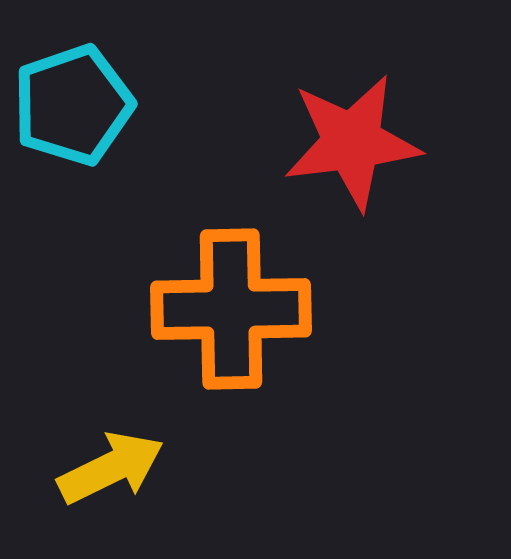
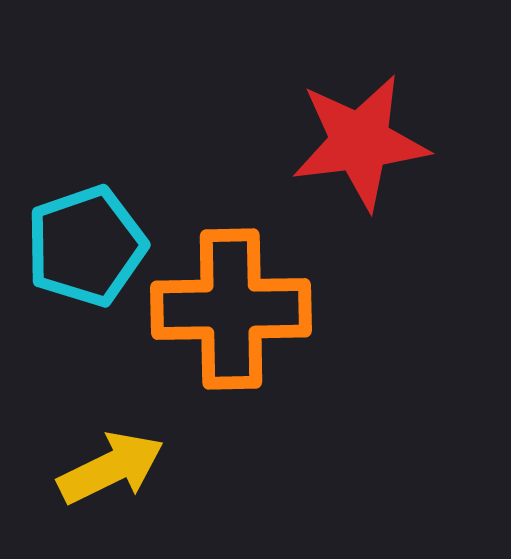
cyan pentagon: moved 13 px right, 141 px down
red star: moved 8 px right
